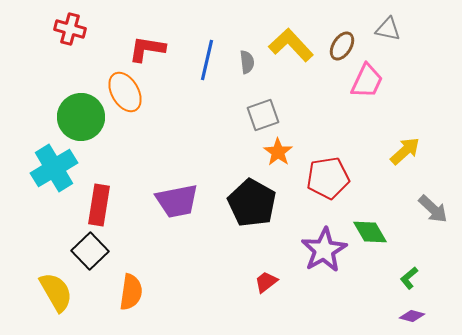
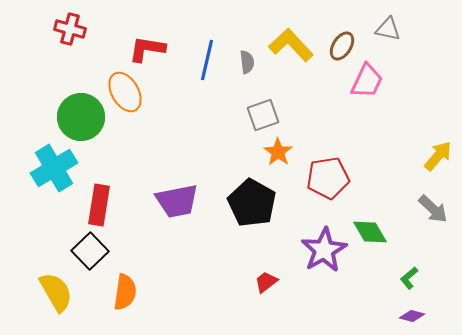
yellow arrow: moved 33 px right, 5 px down; rotated 8 degrees counterclockwise
orange semicircle: moved 6 px left
